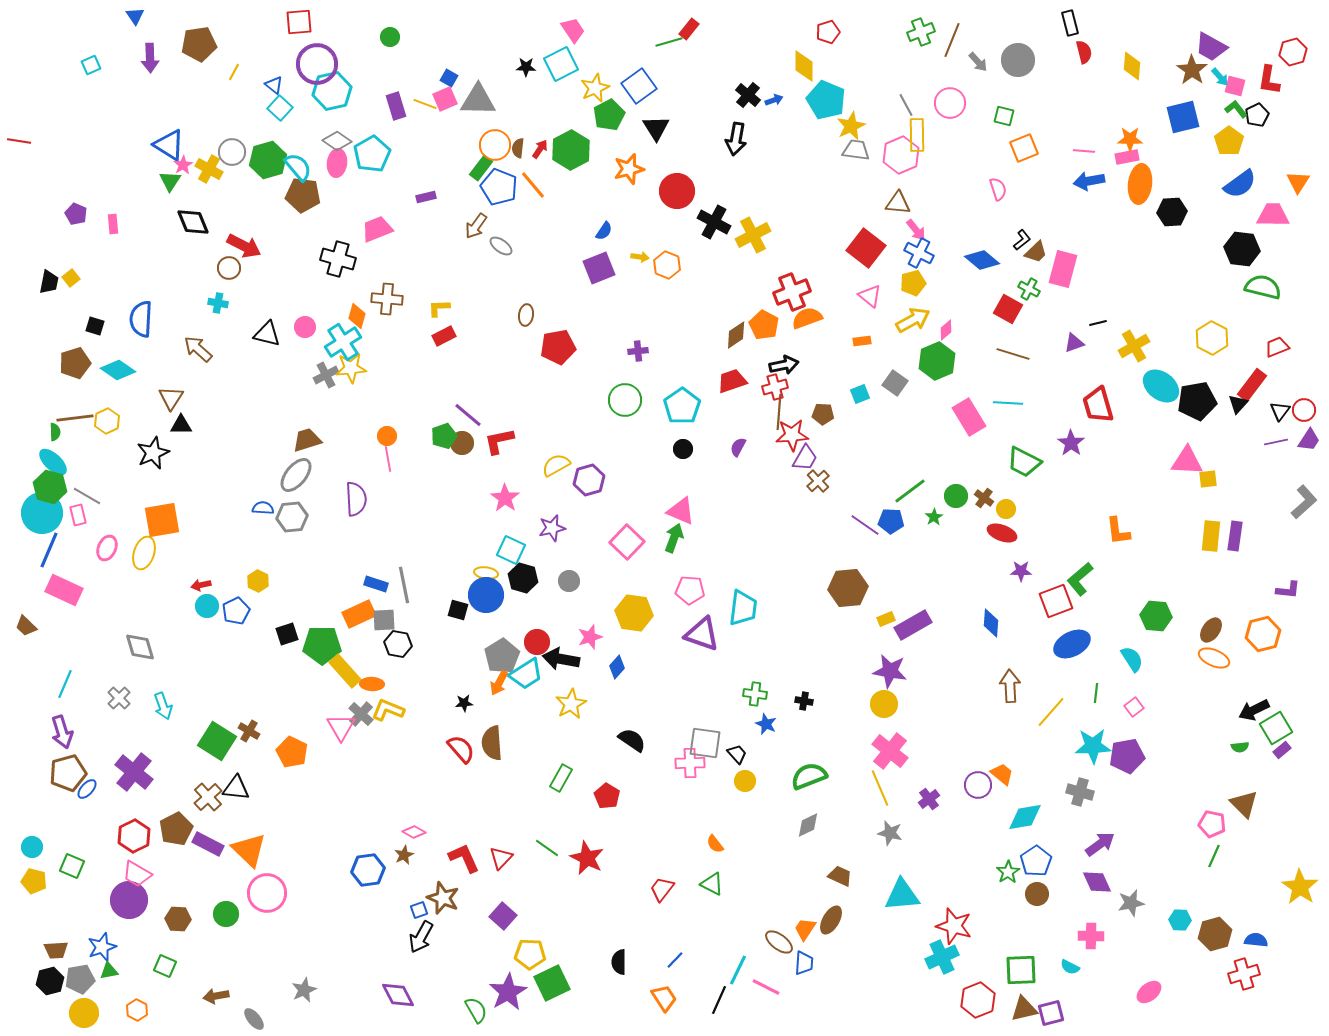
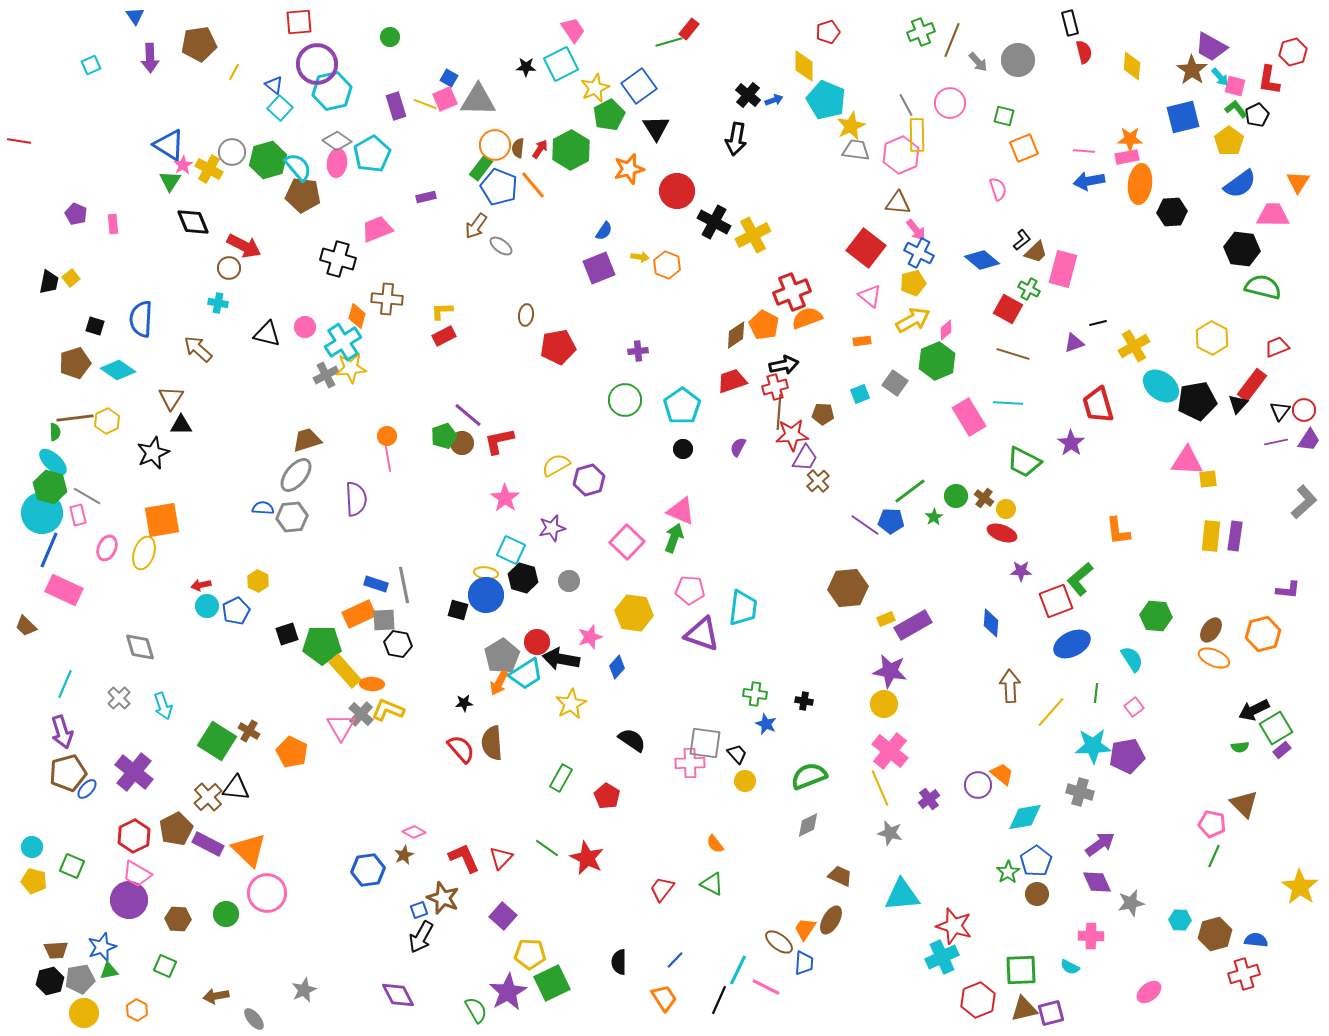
yellow L-shape at (439, 308): moved 3 px right, 3 px down
